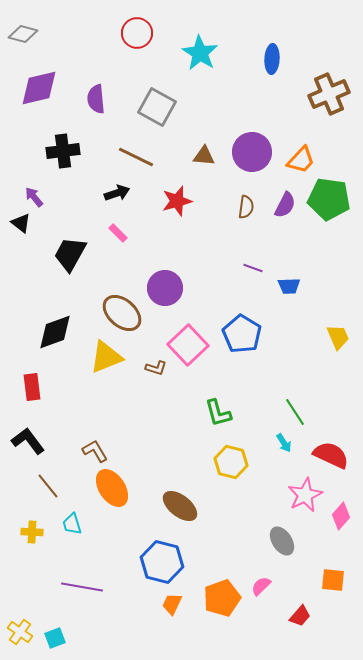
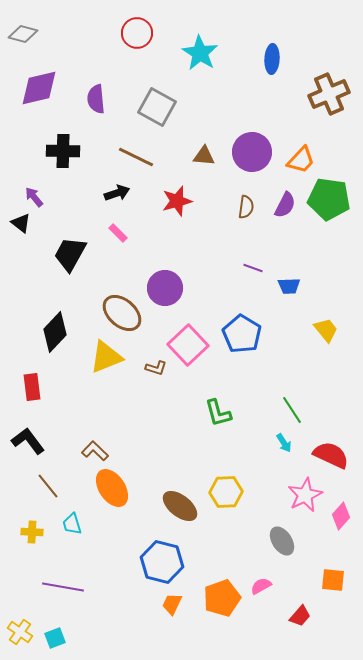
black cross at (63, 151): rotated 8 degrees clockwise
black diamond at (55, 332): rotated 27 degrees counterclockwise
yellow trapezoid at (338, 337): moved 12 px left, 7 px up; rotated 16 degrees counterclockwise
green line at (295, 412): moved 3 px left, 2 px up
brown L-shape at (95, 451): rotated 16 degrees counterclockwise
yellow hexagon at (231, 462): moved 5 px left, 30 px down; rotated 16 degrees counterclockwise
pink semicircle at (261, 586): rotated 15 degrees clockwise
purple line at (82, 587): moved 19 px left
